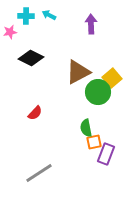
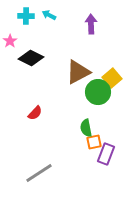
pink star: moved 9 px down; rotated 24 degrees counterclockwise
